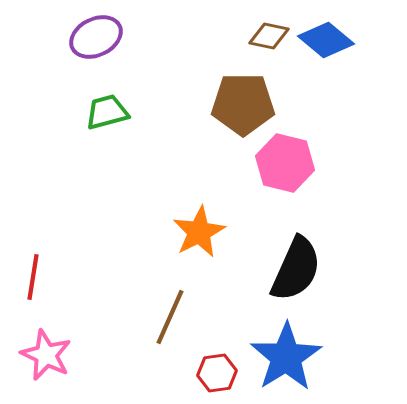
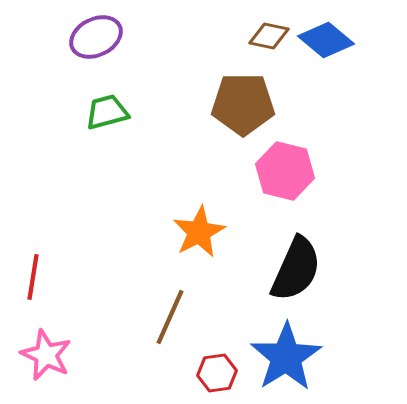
pink hexagon: moved 8 px down
